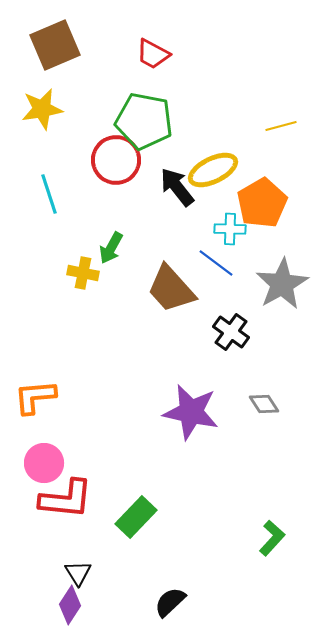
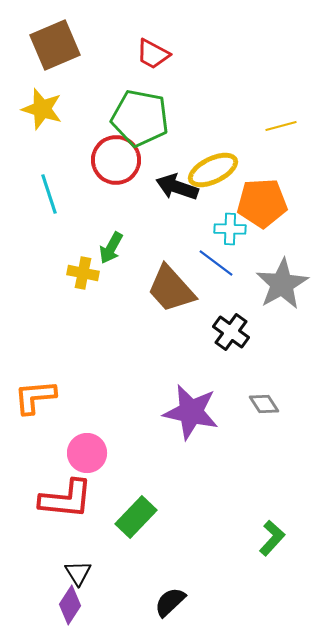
yellow star: rotated 27 degrees clockwise
green pentagon: moved 4 px left, 3 px up
black arrow: rotated 33 degrees counterclockwise
orange pentagon: rotated 27 degrees clockwise
pink circle: moved 43 px right, 10 px up
